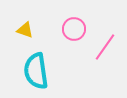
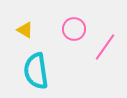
yellow triangle: rotated 12 degrees clockwise
